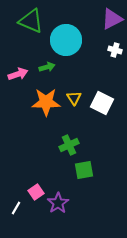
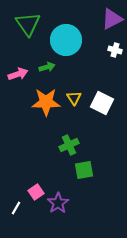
green triangle: moved 3 px left, 3 px down; rotated 32 degrees clockwise
